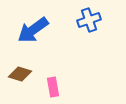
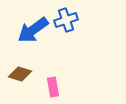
blue cross: moved 23 px left
